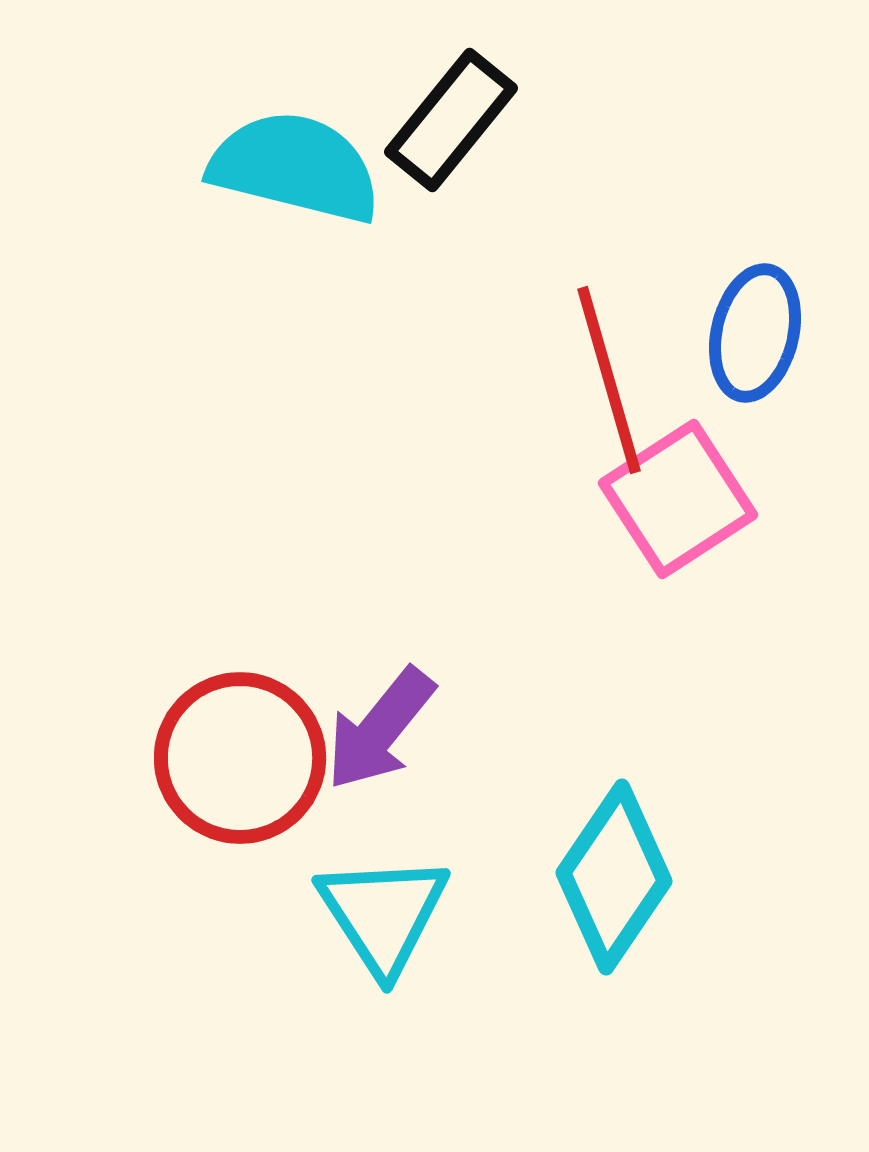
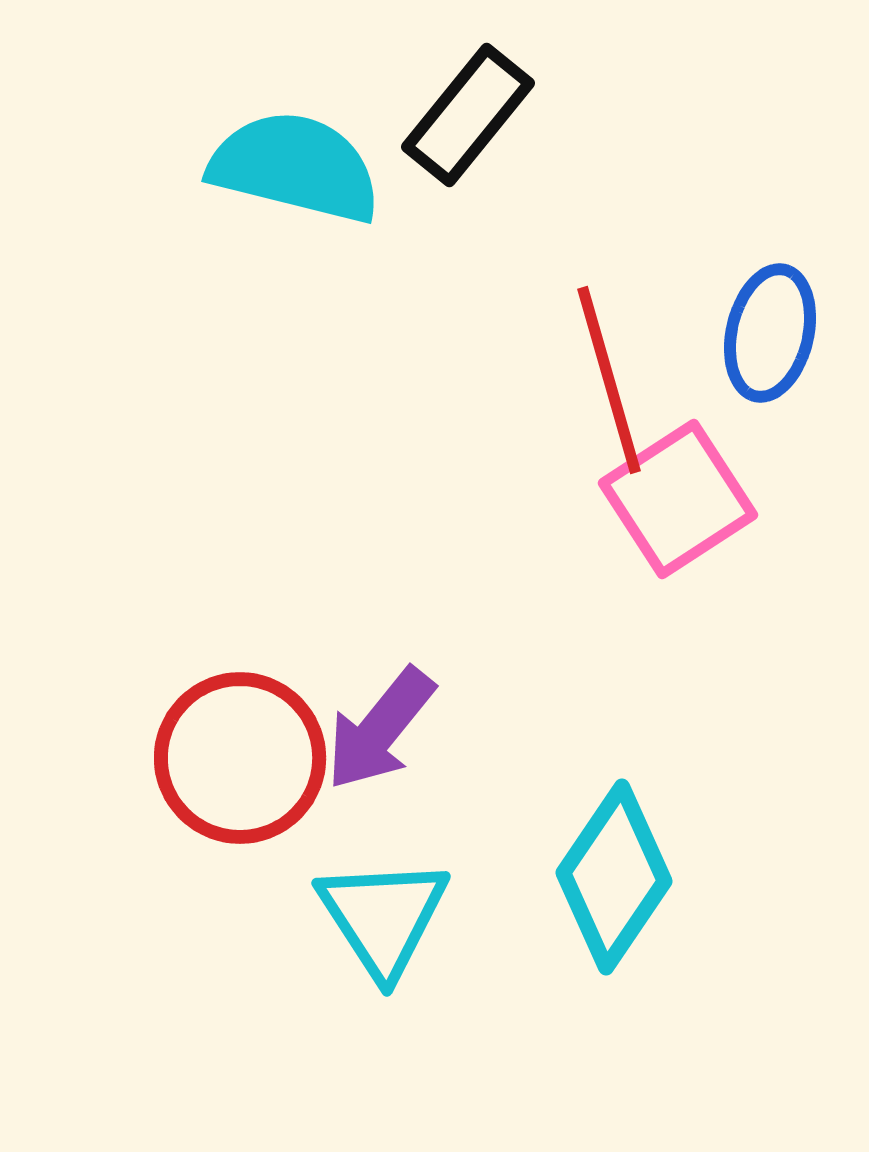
black rectangle: moved 17 px right, 5 px up
blue ellipse: moved 15 px right
cyan triangle: moved 3 px down
